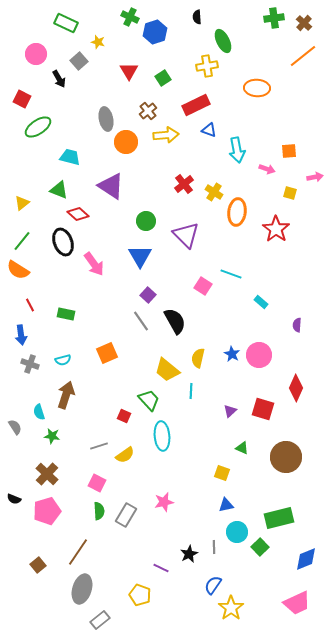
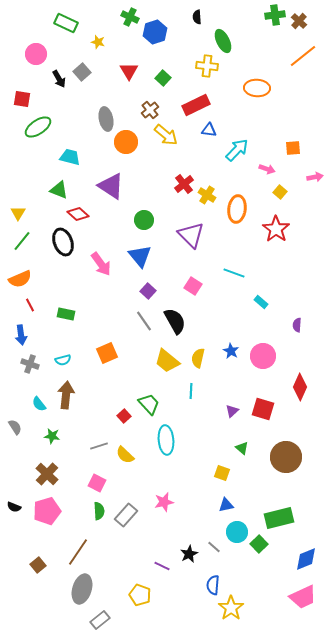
green cross at (274, 18): moved 1 px right, 3 px up
brown cross at (304, 23): moved 5 px left, 2 px up
gray square at (79, 61): moved 3 px right, 11 px down
yellow cross at (207, 66): rotated 15 degrees clockwise
green square at (163, 78): rotated 14 degrees counterclockwise
red square at (22, 99): rotated 18 degrees counterclockwise
brown cross at (148, 111): moved 2 px right, 1 px up
blue triangle at (209, 130): rotated 14 degrees counterclockwise
yellow arrow at (166, 135): rotated 45 degrees clockwise
cyan arrow at (237, 150): rotated 125 degrees counterclockwise
orange square at (289, 151): moved 4 px right, 3 px up
yellow cross at (214, 192): moved 7 px left, 3 px down
yellow square at (290, 193): moved 10 px left, 1 px up; rotated 24 degrees clockwise
yellow triangle at (22, 203): moved 4 px left, 10 px down; rotated 21 degrees counterclockwise
orange ellipse at (237, 212): moved 3 px up
green circle at (146, 221): moved 2 px left, 1 px up
purple triangle at (186, 235): moved 5 px right
blue triangle at (140, 256): rotated 10 degrees counterclockwise
pink arrow at (94, 264): moved 7 px right
orange semicircle at (18, 270): moved 2 px right, 9 px down; rotated 55 degrees counterclockwise
cyan line at (231, 274): moved 3 px right, 1 px up
pink square at (203, 286): moved 10 px left
purple square at (148, 295): moved 4 px up
gray line at (141, 321): moved 3 px right
blue star at (232, 354): moved 1 px left, 3 px up
pink circle at (259, 355): moved 4 px right, 1 px down
yellow trapezoid at (167, 370): moved 9 px up
red diamond at (296, 388): moved 4 px right, 1 px up
brown arrow at (66, 395): rotated 12 degrees counterclockwise
green trapezoid at (149, 400): moved 4 px down
purple triangle at (230, 411): moved 2 px right
cyan semicircle at (39, 412): moved 8 px up; rotated 21 degrees counterclockwise
red square at (124, 416): rotated 24 degrees clockwise
cyan ellipse at (162, 436): moved 4 px right, 4 px down
green triangle at (242, 448): rotated 16 degrees clockwise
yellow semicircle at (125, 455): rotated 78 degrees clockwise
black semicircle at (14, 499): moved 8 px down
gray rectangle at (126, 515): rotated 10 degrees clockwise
gray line at (214, 547): rotated 48 degrees counterclockwise
green square at (260, 547): moved 1 px left, 3 px up
purple line at (161, 568): moved 1 px right, 2 px up
blue semicircle at (213, 585): rotated 30 degrees counterclockwise
pink trapezoid at (297, 603): moved 6 px right, 6 px up
